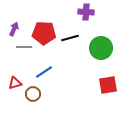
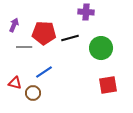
purple arrow: moved 4 px up
red triangle: rotated 32 degrees clockwise
brown circle: moved 1 px up
